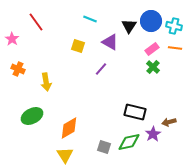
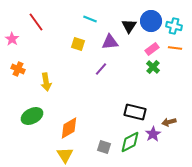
purple triangle: rotated 36 degrees counterclockwise
yellow square: moved 2 px up
green diamond: moved 1 px right; rotated 15 degrees counterclockwise
